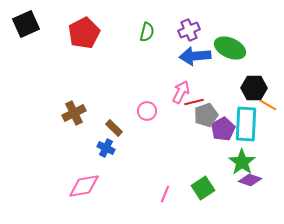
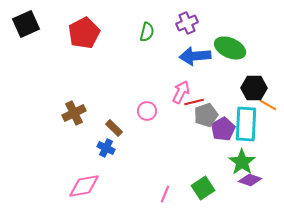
purple cross: moved 2 px left, 7 px up
